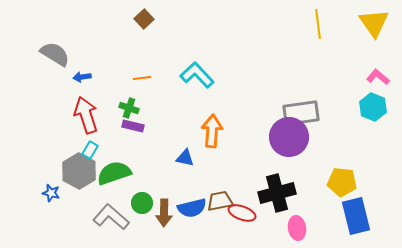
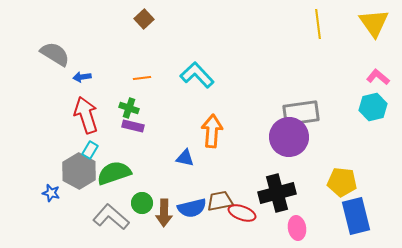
cyan hexagon: rotated 24 degrees clockwise
